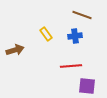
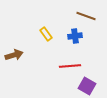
brown line: moved 4 px right, 1 px down
brown arrow: moved 1 px left, 5 px down
red line: moved 1 px left
purple square: rotated 24 degrees clockwise
